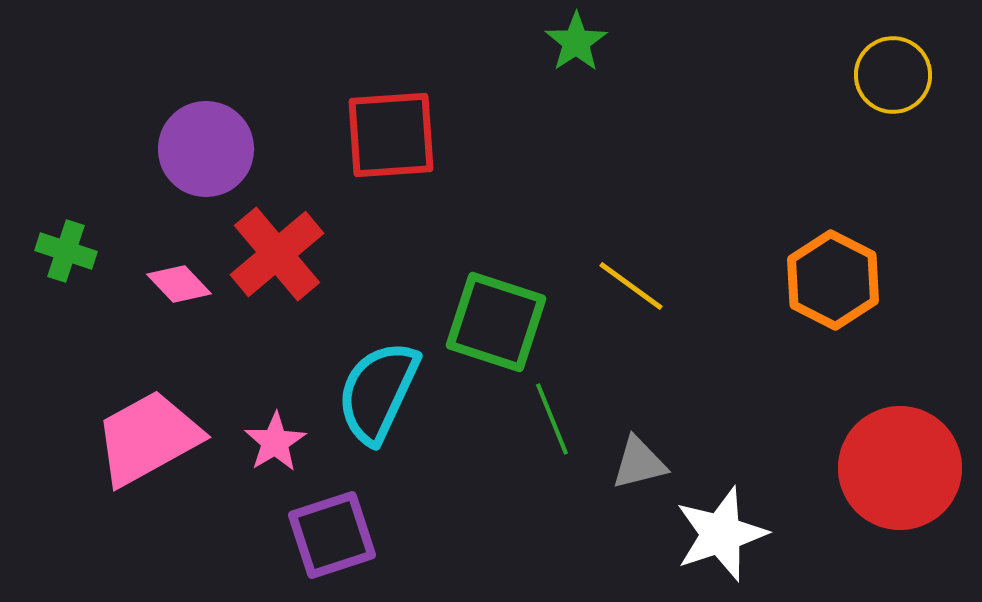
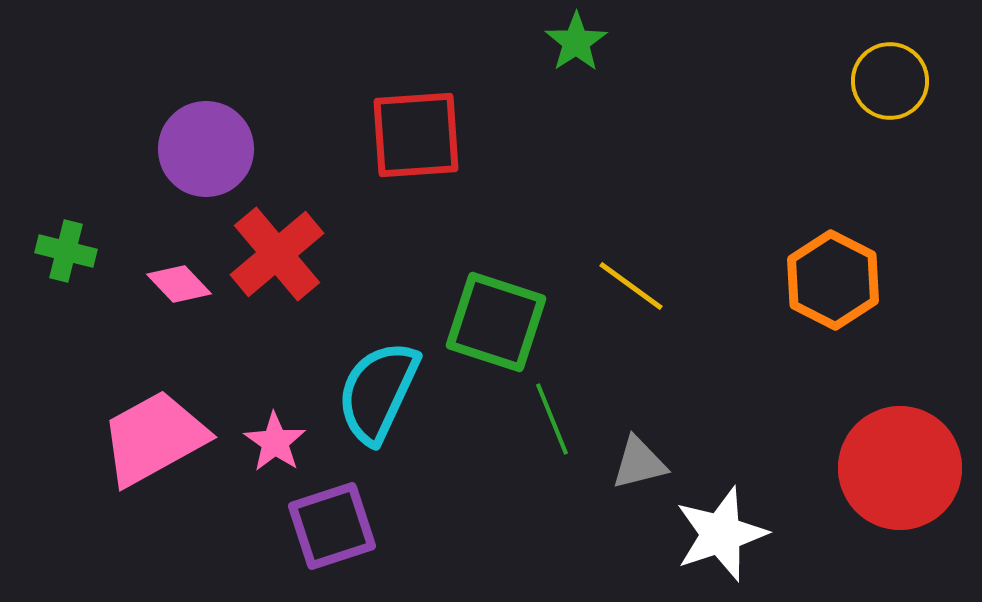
yellow circle: moved 3 px left, 6 px down
red square: moved 25 px right
green cross: rotated 4 degrees counterclockwise
pink trapezoid: moved 6 px right
pink star: rotated 6 degrees counterclockwise
purple square: moved 9 px up
